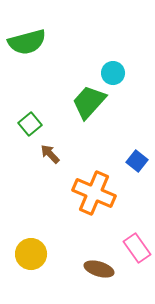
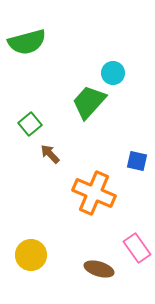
blue square: rotated 25 degrees counterclockwise
yellow circle: moved 1 px down
